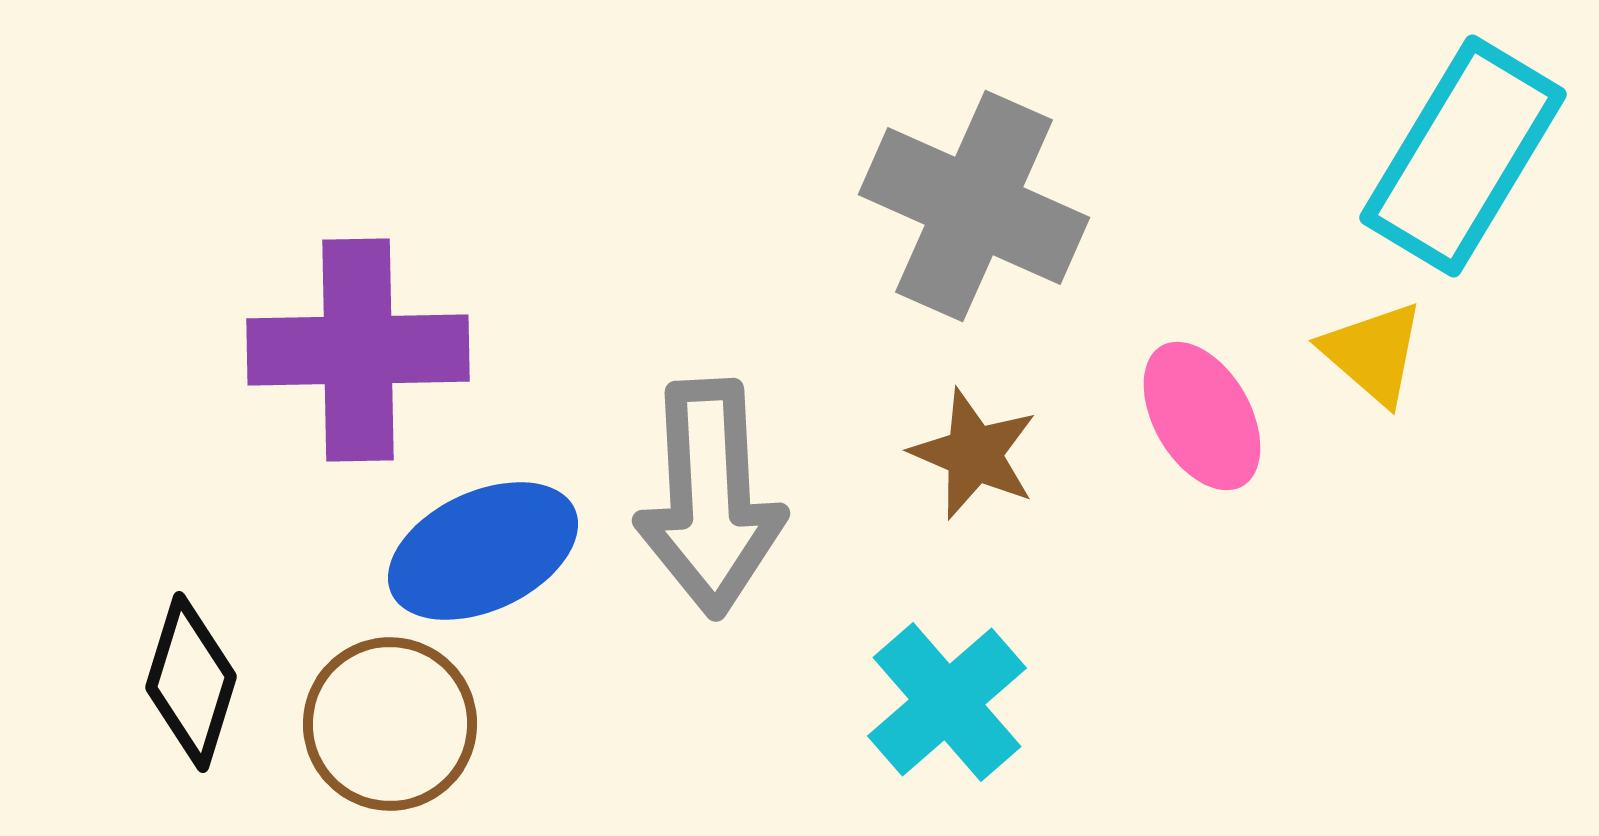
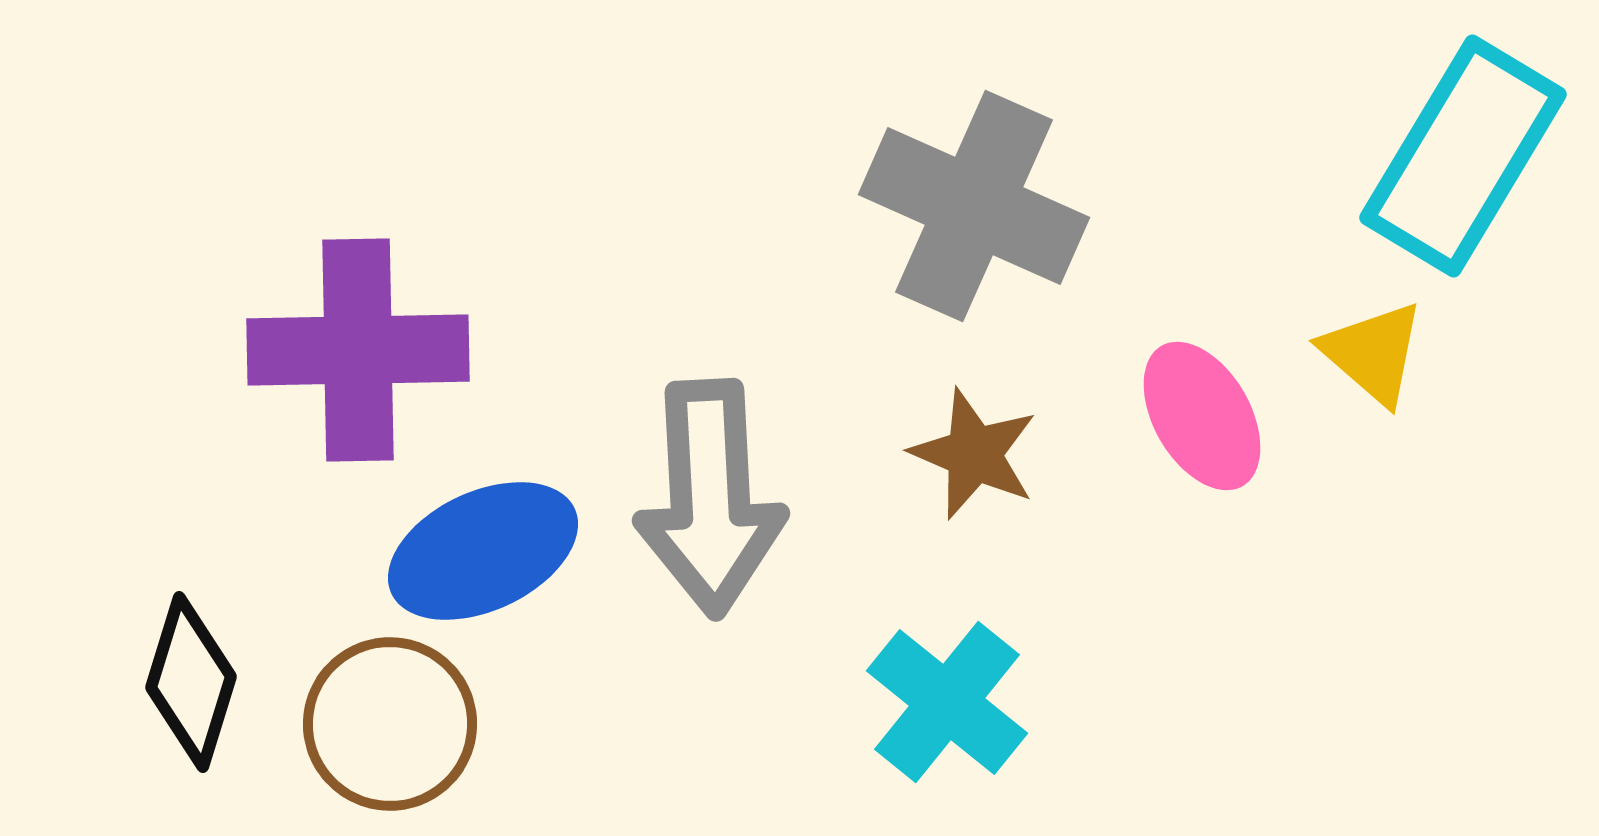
cyan cross: rotated 10 degrees counterclockwise
